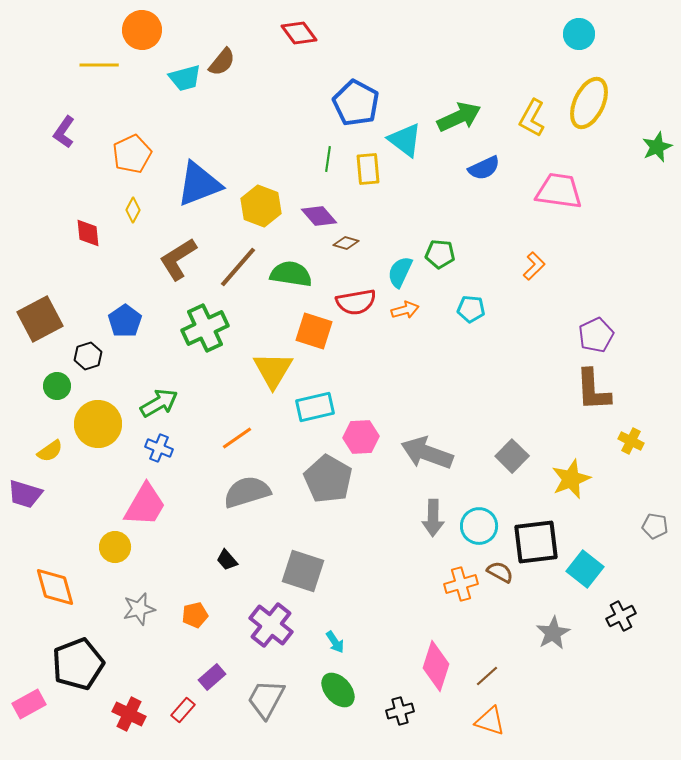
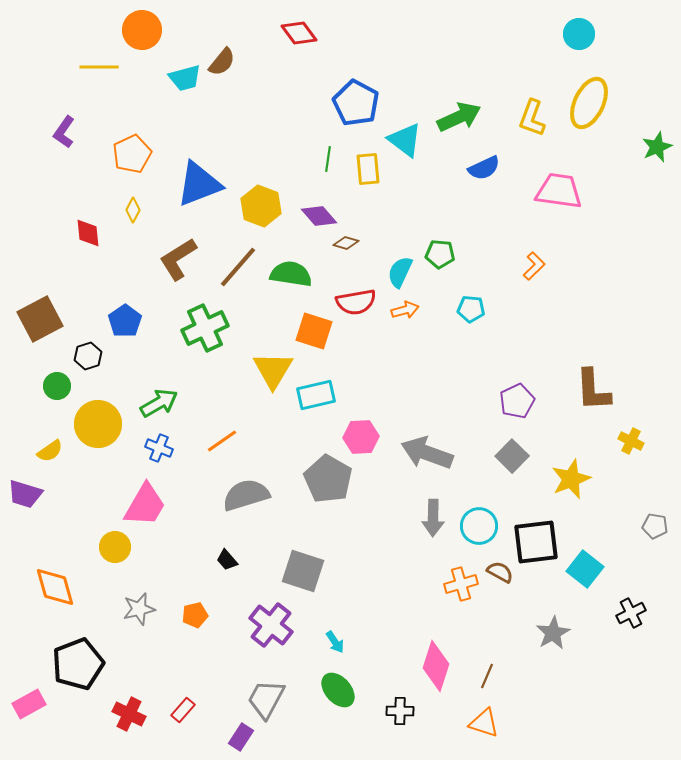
yellow line at (99, 65): moved 2 px down
yellow L-shape at (532, 118): rotated 9 degrees counterclockwise
purple pentagon at (596, 335): moved 79 px left, 66 px down
cyan rectangle at (315, 407): moved 1 px right, 12 px up
orange line at (237, 438): moved 15 px left, 3 px down
gray semicircle at (247, 492): moved 1 px left, 3 px down
black cross at (621, 616): moved 10 px right, 3 px up
brown line at (487, 676): rotated 25 degrees counterclockwise
purple rectangle at (212, 677): moved 29 px right, 60 px down; rotated 16 degrees counterclockwise
black cross at (400, 711): rotated 16 degrees clockwise
orange triangle at (490, 721): moved 6 px left, 2 px down
